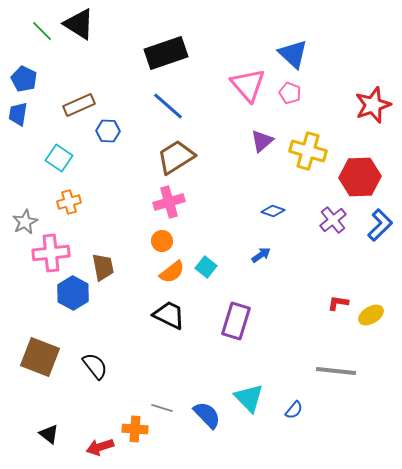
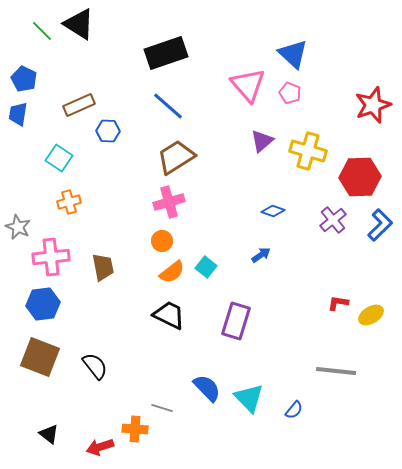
gray star at (25, 222): moved 7 px left, 5 px down; rotated 20 degrees counterclockwise
pink cross at (51, 253): moved 4 px down
blue hexagon at (73, 293): moved 30 px left, 11 px down; rotated 24 degrees clockwise
blue semicircle at (207, 415): moved 27 px up
